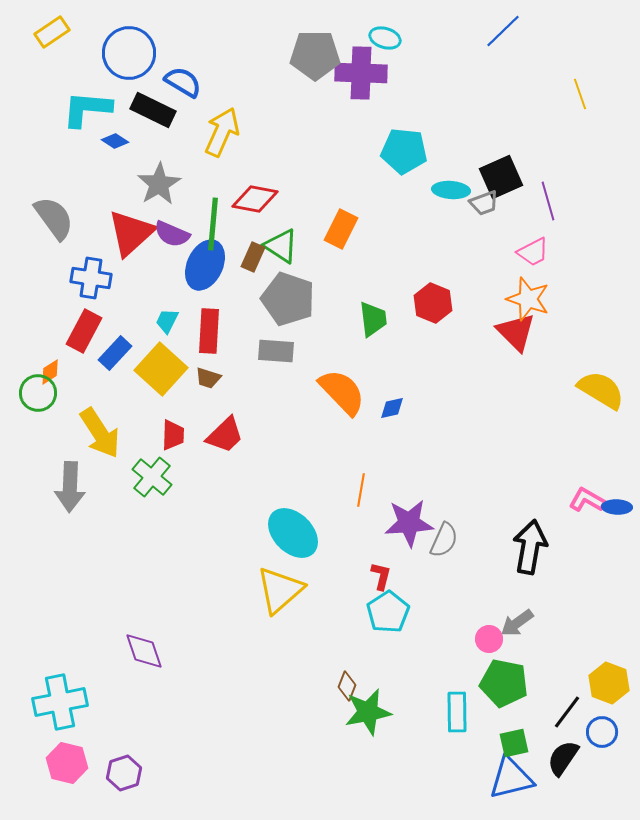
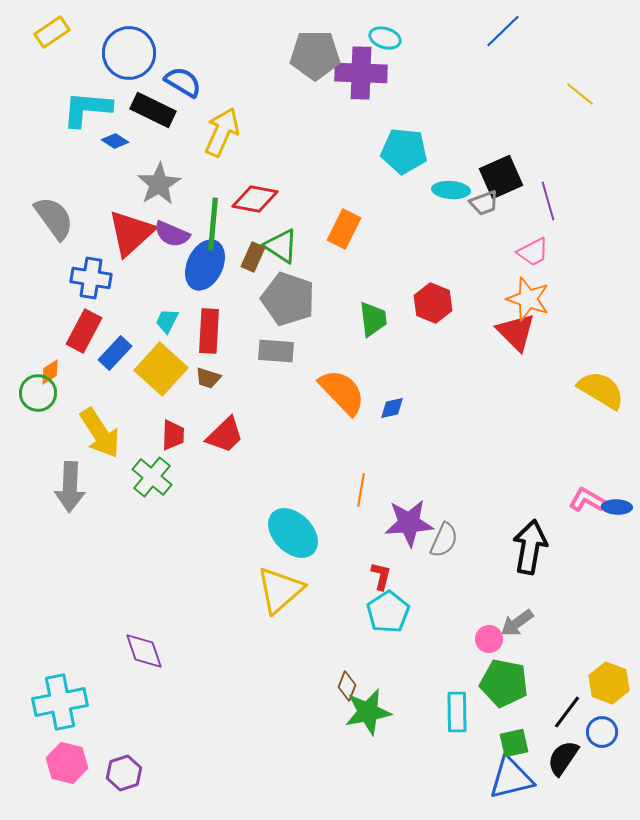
yellow line at (580, 94): rotated 32 degrees counterclockwise
orange rectangle at (341, 229): moved 3 px right
